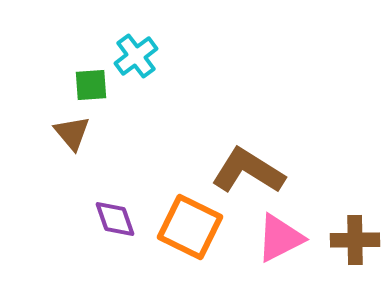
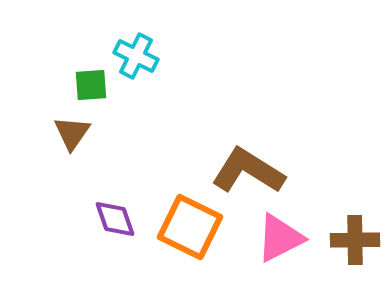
cyan cross: rotated 27 degrees counterclockwise
brown triangle: rotated 15 degrees clockwise
